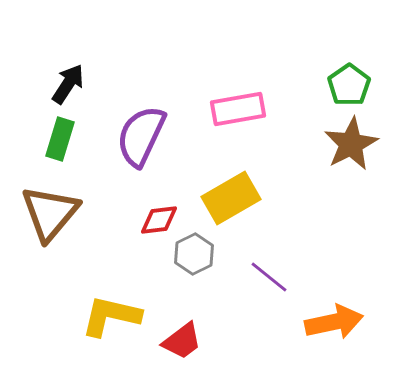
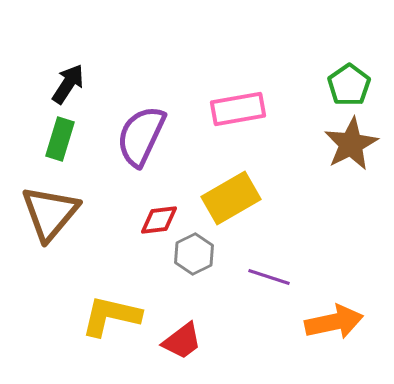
purple line: rotated 21 degrees counterclockwise
